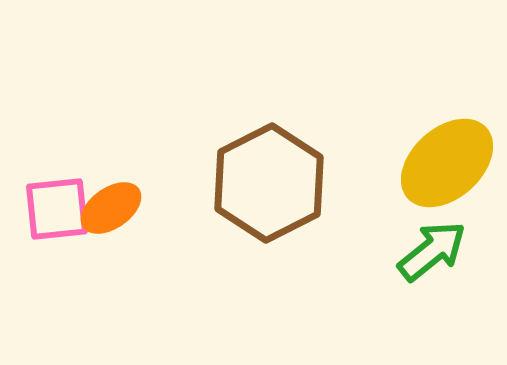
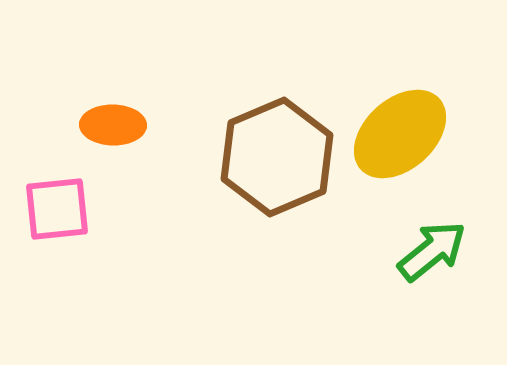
yellow ellipse: moved 47 px left, 29 px up
brown hexagon: moved 8 px right, 26 px up; rotated 4 degrees clockwise
orange ellipse: moved 2 px right, 83 px up; rotated 36 degrees clockwise
